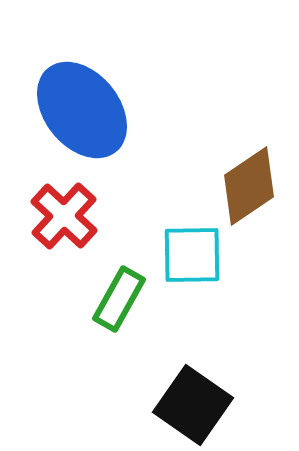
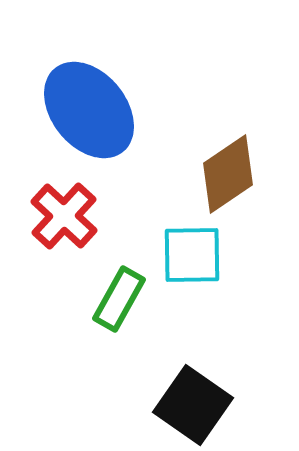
blue ellipse: moved 7 px right
brown diamond: moved 21 px left, 12 px up
